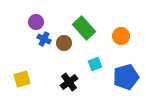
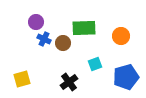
green rectangle: rotated 50 degrees counterclockwise
brown circle: moved 1 px left
